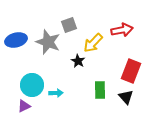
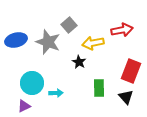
gray square: rotated 21 degrees counterclockwise
yellow arrow: rotated 35 degrees clockwise
black star: moved 1 px right, 1 px down
cyan circle: moved 2 px up
green rectangle: moved 1 px left, 2 px up
